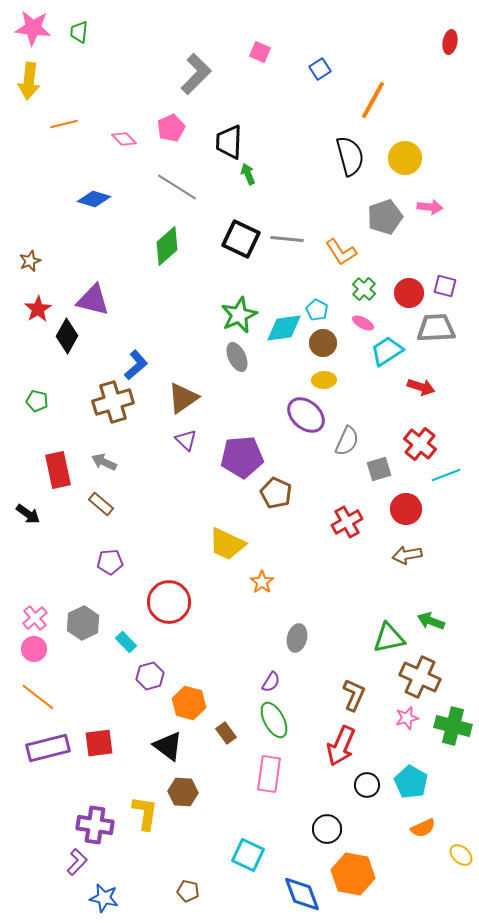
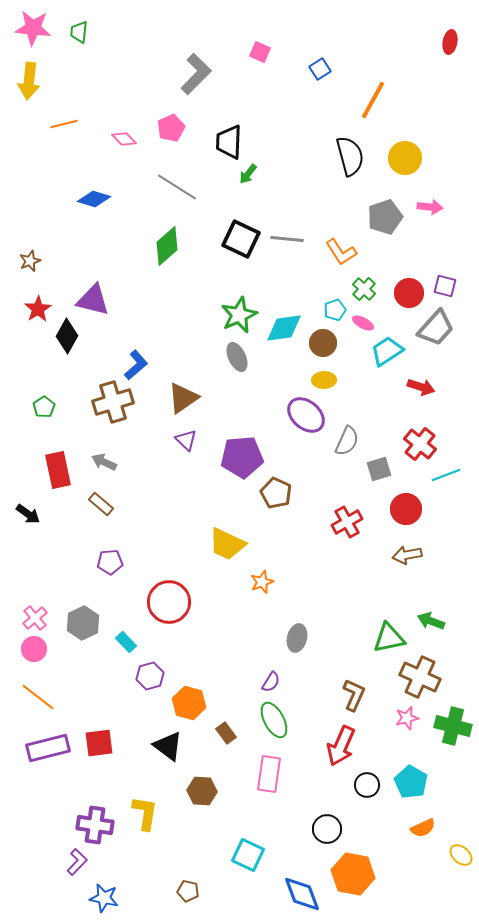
green arrow at (248, 174): rotated 120 degrees counterclockwise
cyan pentagon at (317, 310): moved 18 px right; rotated 25 degrees clockwise
gray trapezoid at (436, 328): rotated 135 degrees clockwise
green pentagon at (37, 401): moved 7 px right, 6 px down; rotated 25 degrees clockwise
orange star at (262, 582): rotated 15 degrees clockwise
brown hexagon at (183, 792): moved 19 px right, 1 px up
